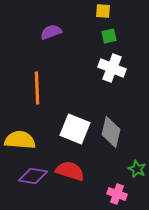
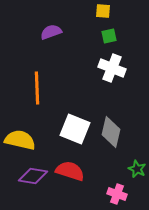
yellow semicircle: rotated 8 degrees clockwise
